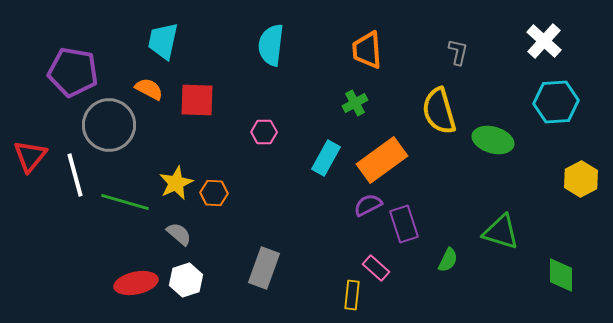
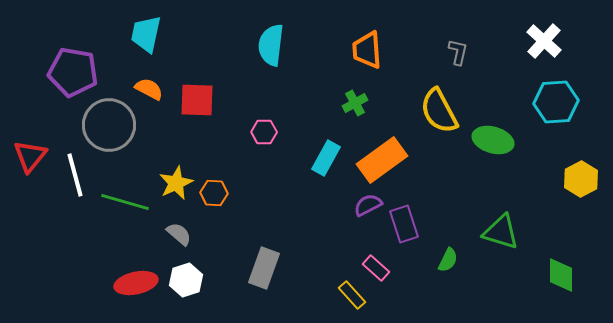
cyan trapezoid: moved 17 px left, 7 px up
yellow semicircle: rotated 12 degrees counterclockwise
yellow rectangle: rotated 48 degrees counterclockwise
